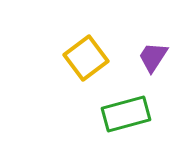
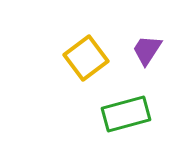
purple trapezoid: moved 6 px left, 7 px up
